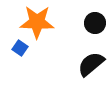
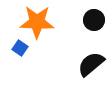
black circle: moved 1 px left, 3 px up
